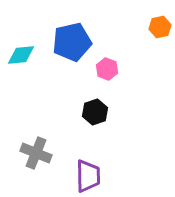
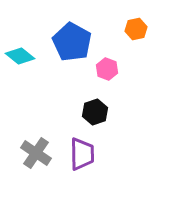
orange hexagon: moved 24 px left, 2 px down
blue pentagon: rotated 30 degrees counterclockwise
cyan diamond: moved 1 px left, 1 px down; rotated 44 degrees clockwise
gray cross: rotated 12 degrees clockwise
purple trapezoid: moved 6 px left, 22 px up
